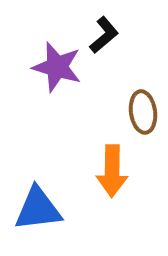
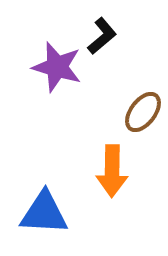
black L-shape: moved 2 px left, 1 px down
brown ellipse: rotated 45 degrees clockwise
blue triangle: moved 6 px right, 4 px down; rotated 10 degrees clockwise
